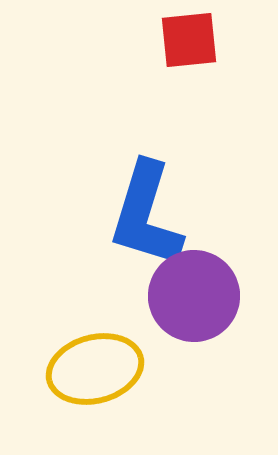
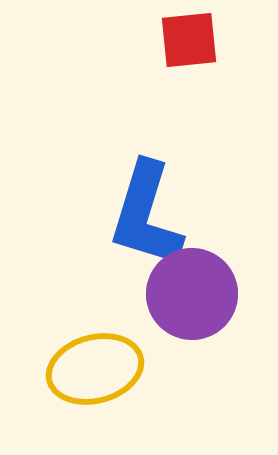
purple circle: moved 2 px left, 2 px up
